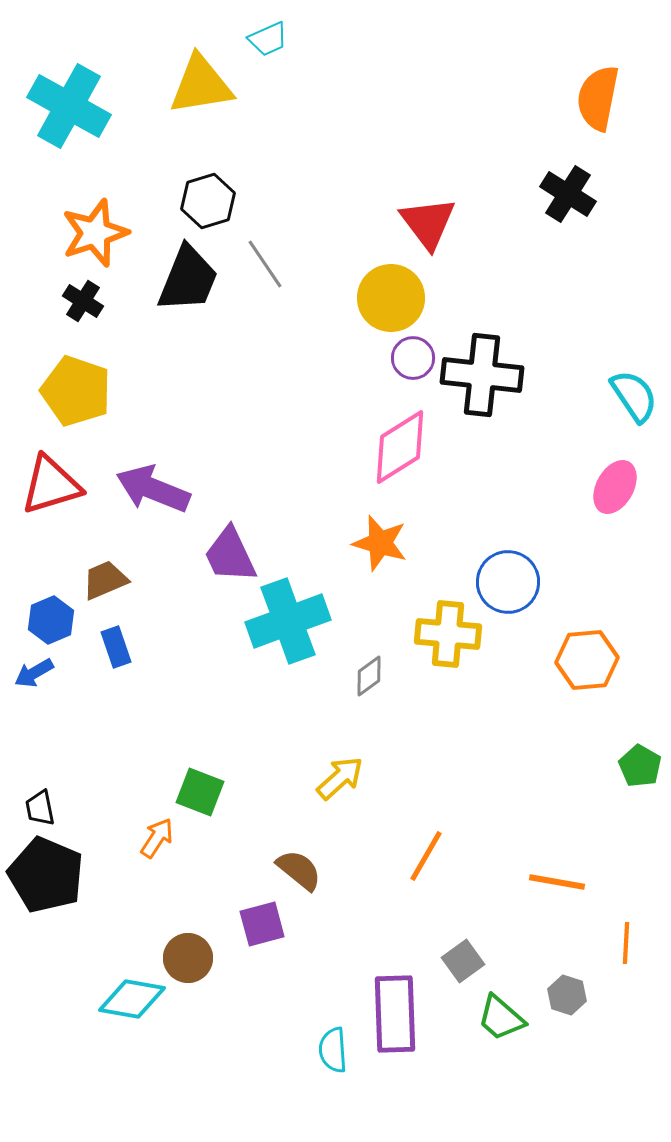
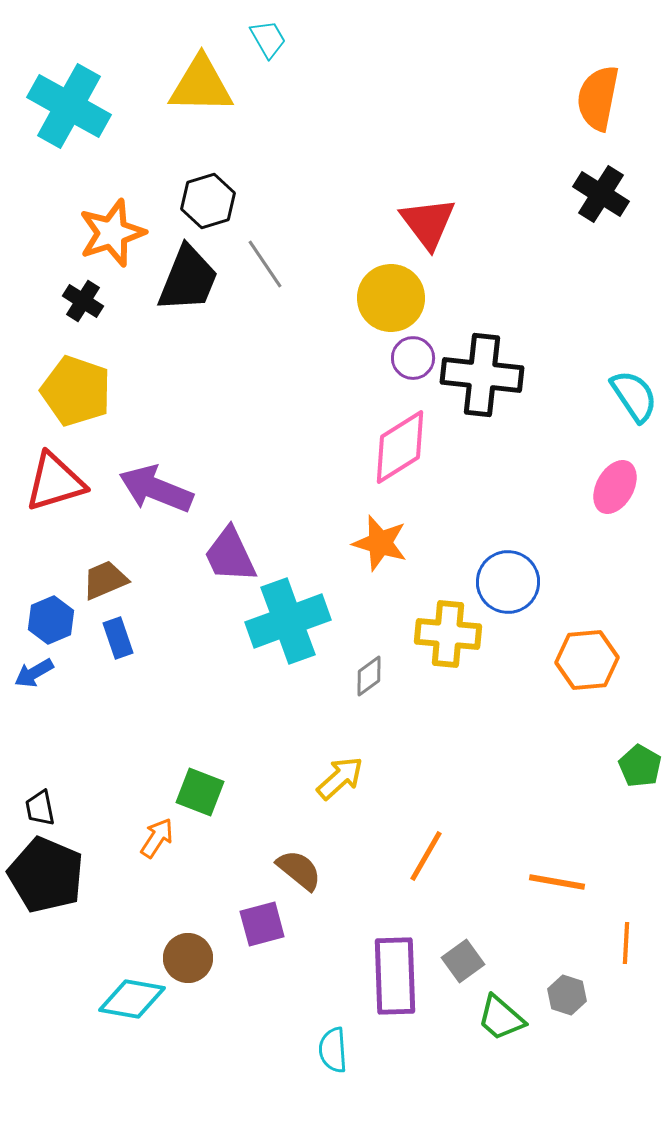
cyan trapezoid at (268, 39): rotated 96 degrees counterclockwise
yellow triangle at (201, 85): rotated 10 degrees clockwise
black cross at (568, 194): moved 33 px right
orange star at (95, 233): moved 17 px right
red triangle at (51, 485): moved 4 px right, 3 px up
purple arrow at (153, 489): moved 3 px right
blue rectangle at (116, 647): moved 2 px right, 9 px up
purple rectangle at (395, 1014): moved 38 px up
